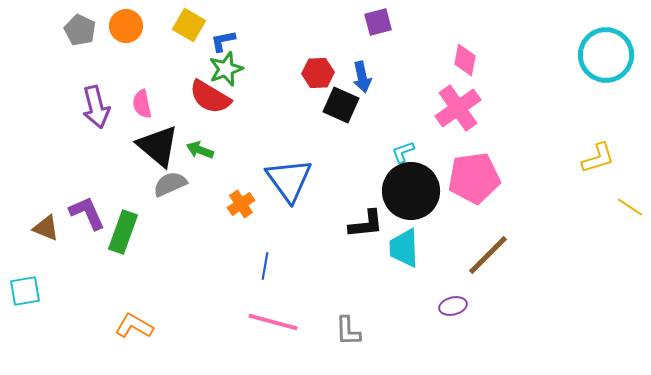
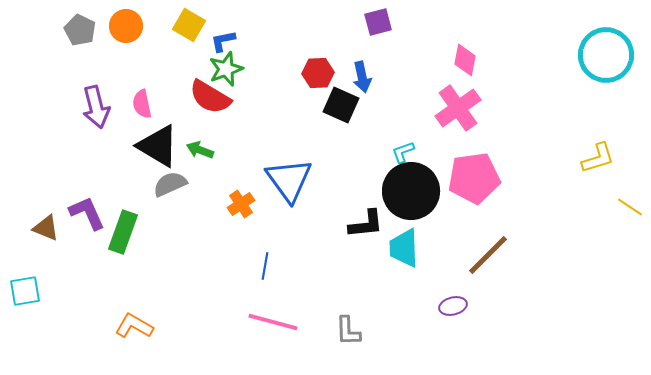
black triangle: rotated 9 degrees counterclockwise
